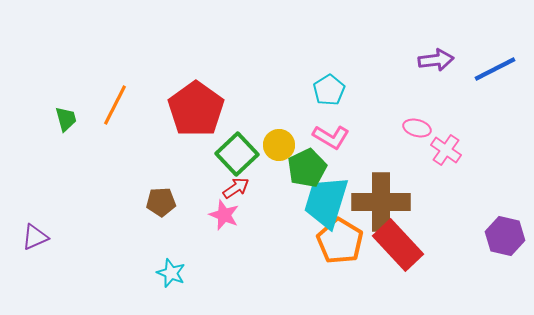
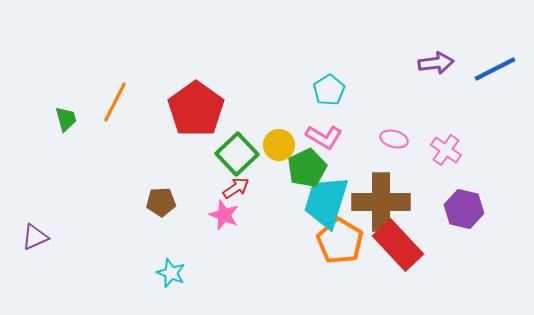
purple arrow: moved 3 px down
orange line: moved 3 px up
pink ellipse: moved 23 px left, 11 px down
pink L-shape: moved 7 px left
purple hexagon: moved 41 px left, 27 px up
